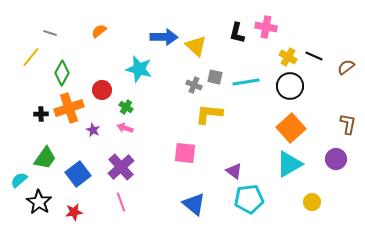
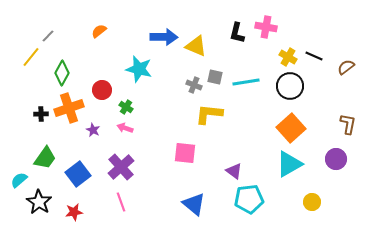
gray line: moved 2 px left, 3 px down; rotated 64 degrees counterclockwise
yellow triangle: rotated 20 degrees counterclockwise
